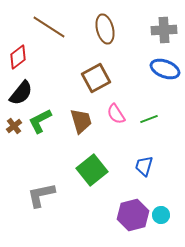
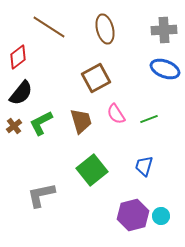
green L-shape: moved 1 px right, 2 px down
cyan circle: moved 1 px down
